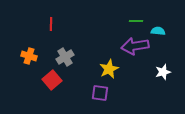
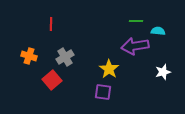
yellow star: rotated 12 degrees counterclockwise
purple square: moved 3 px right, 1 px up
